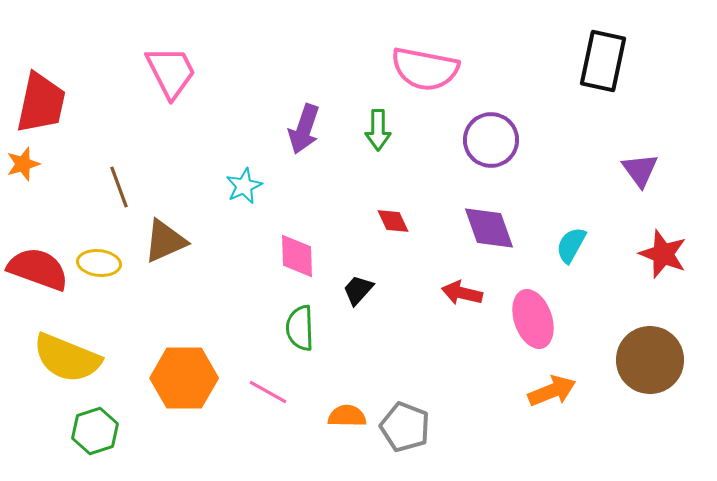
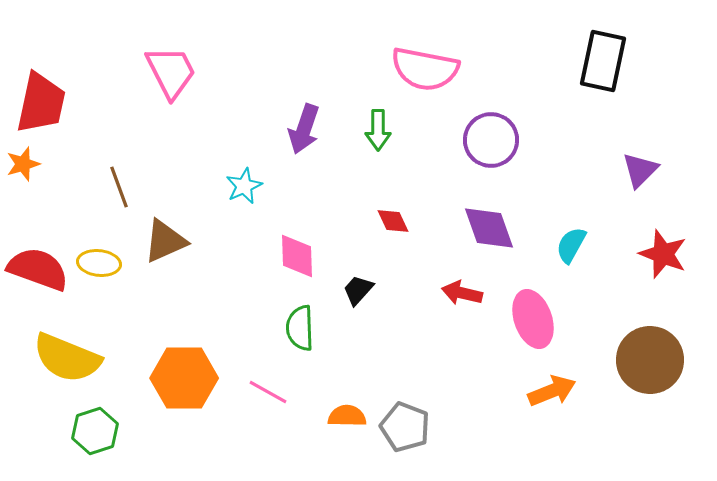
purple triangle: rotated 21 degrees clockwise
